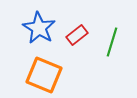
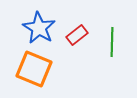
green line: rotated 16 degrees counterclockwise
orange square: moved 10 px left, 6 px up
